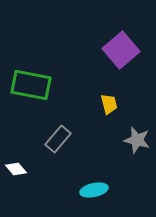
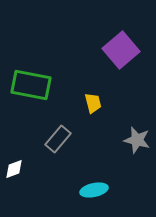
yellow trapezoid: moved 16 px left, 1 px up
white diamond: moved 2 px left; rotated 70 degrees counterclockwise
